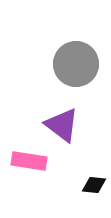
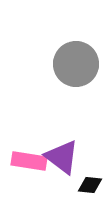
purple triangle: moved 32 px down
black diamond: moved 4 px left
